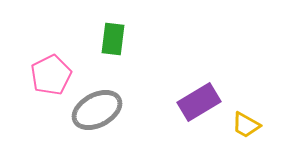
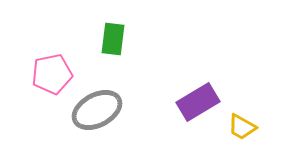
pink pentagon: moved 1 px right, 1 px up; rotated 15 degrees clockwise
purple rectangle: moved 1 px left
yellow trapezoid: moved 4 px left, 2 px down
